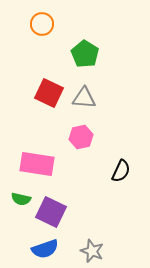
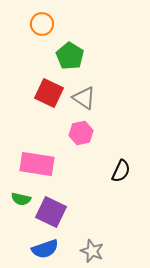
green pentagon: moved 15 px left, 2 px down
gray triangle: rotated 30 degrees clockwise
pink hexagon: moved 4 px up
